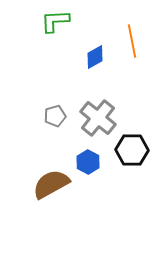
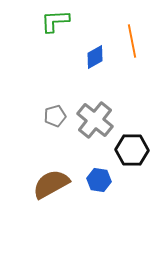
gray cross: moved 3 px left, 2 px down
blue hexagon: moved 11 px right, 18 px down; rotated 20 degrees counterclockwise
